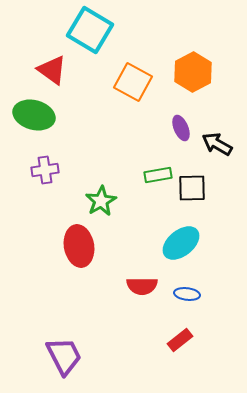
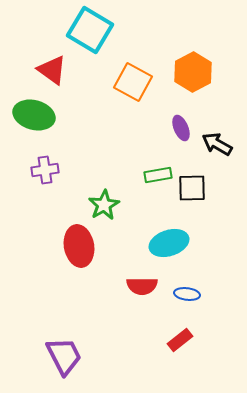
green star: moved 3 px right, 4 px down
cyan ellipse: moved 12 px left; rotated 21 degrees clockwise
